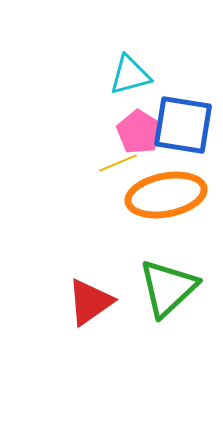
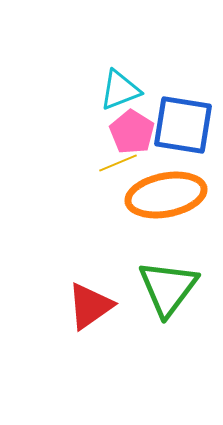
cyan triangle: moved 10 px left, 15 px down; rotated 6 degrees counterclockwise
pink pentagon: moved 7 px left
green triangle: rotated 10 degrees counterclockwise
red triangle: moved 4 px down
